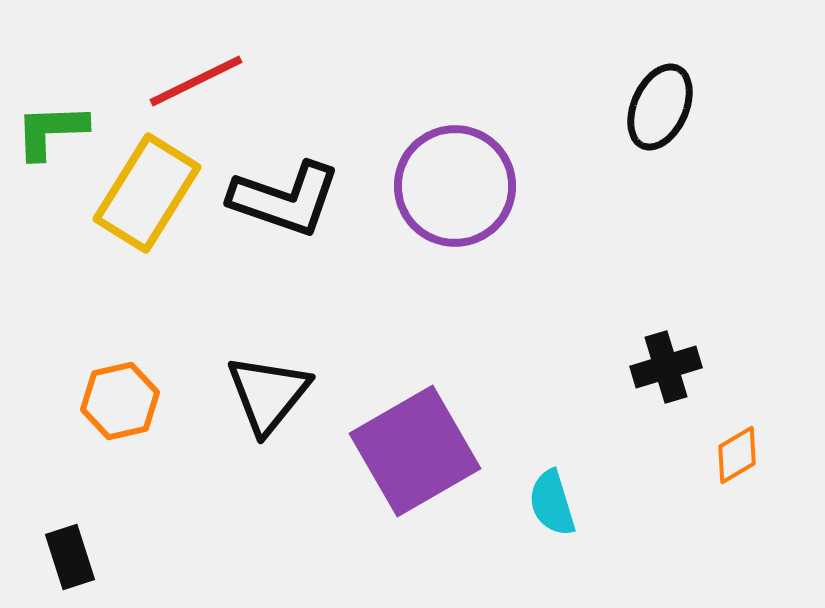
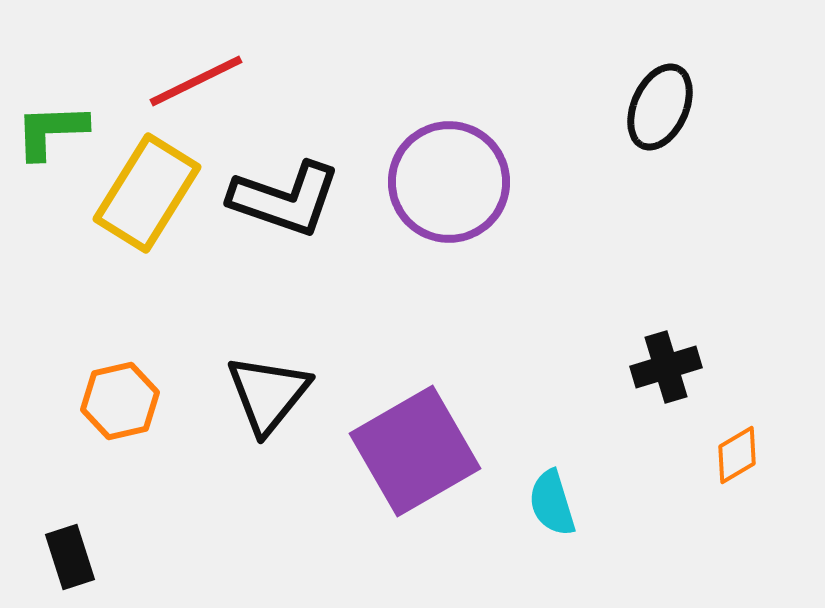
purple circle: moved 6 px left, 4 px up
